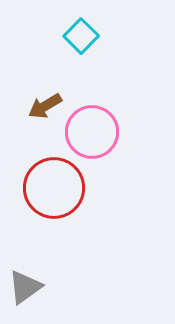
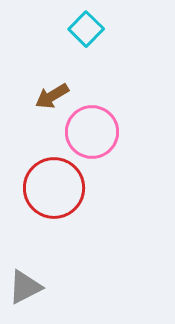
cyan square: moved 5 px right, 7 px up
brown arrow: moved 7 px right, 10 px up
gray triangle: rotated 9 degrees clockwise
